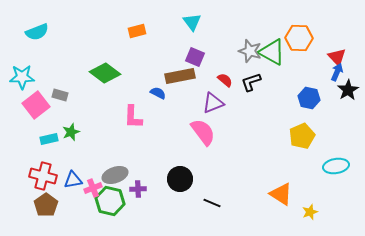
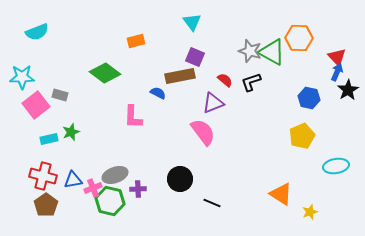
orange rectangle: moved 1 px left, 10 px down
